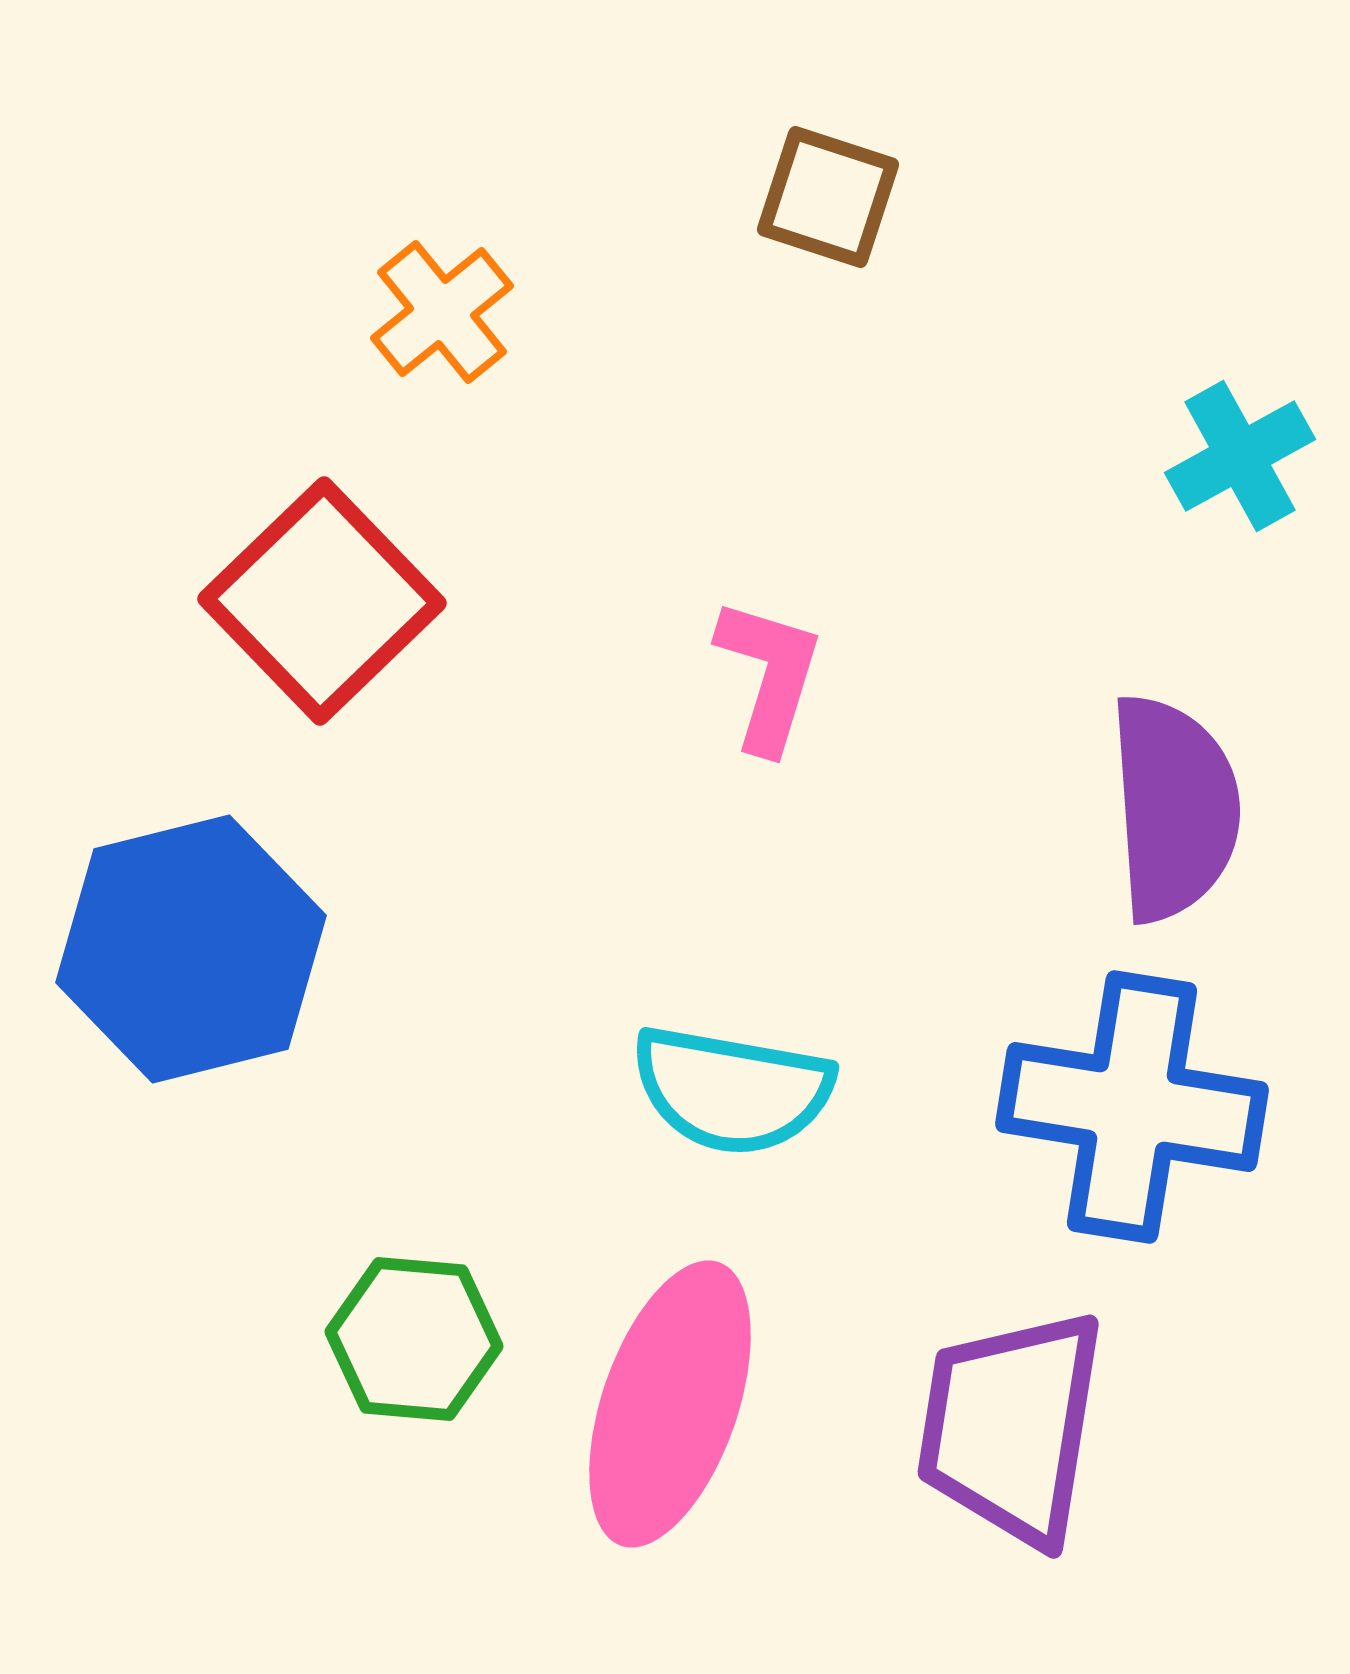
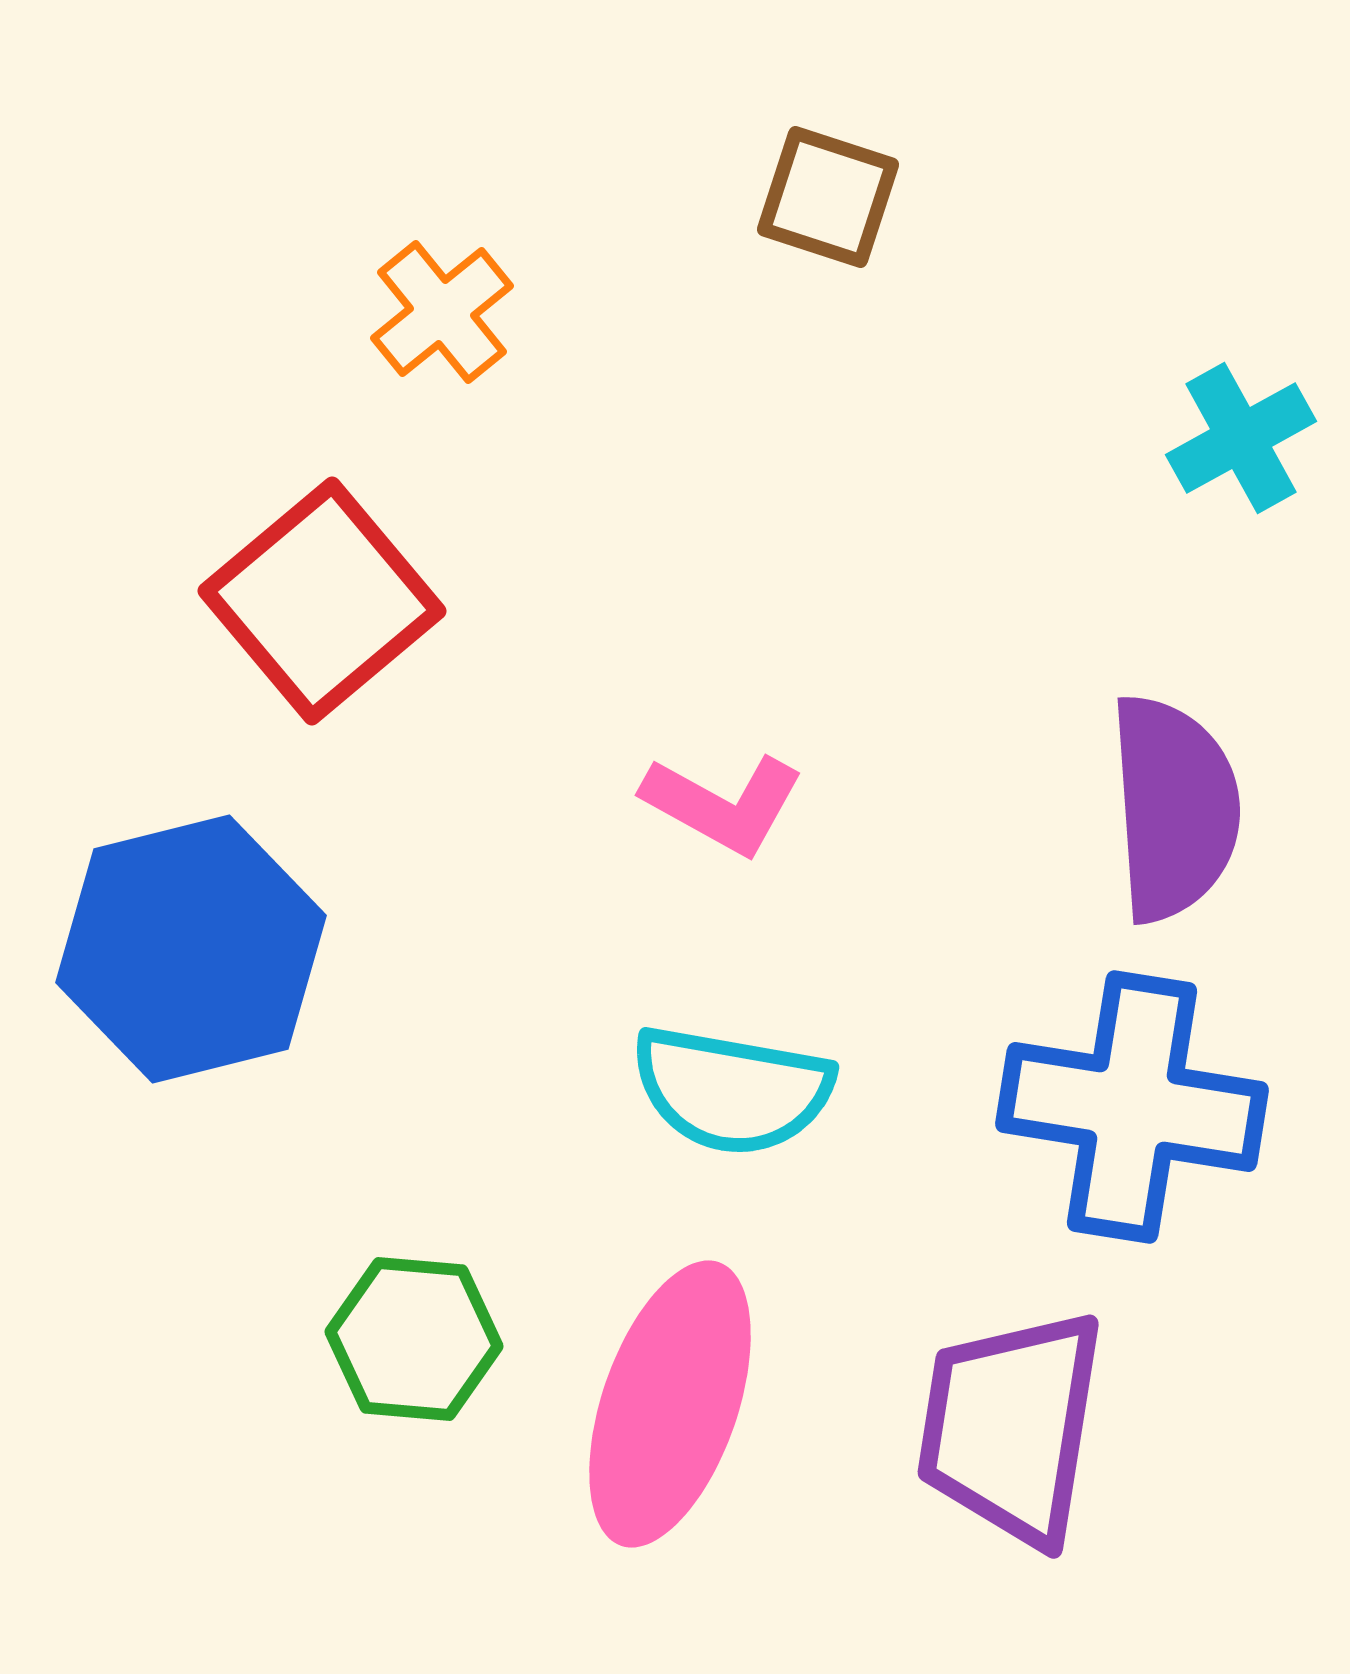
cyan cross: moved 1 px right, 18 px up
red square: rotated 4 degrees clockwise
pink L-shape: moved 46 px left, 129 px down; rotated 102 degrees clockwise
